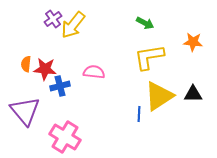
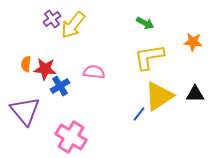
purple cross: moved 1 px left
blue cross: rotated 18 degrees counterclockwise
black triangle: moved 2 px right
blue line: rotated 35 degrees clockwise
pink cross: moved 6 px right
